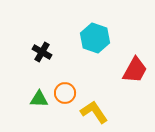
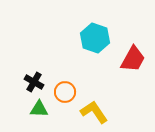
black cross: moved 8 px left, 30 px down
red trapezoid: moved 2 px left, 11 px up
orange circle: moved 1 px up
green triangle: moved 10 px down
